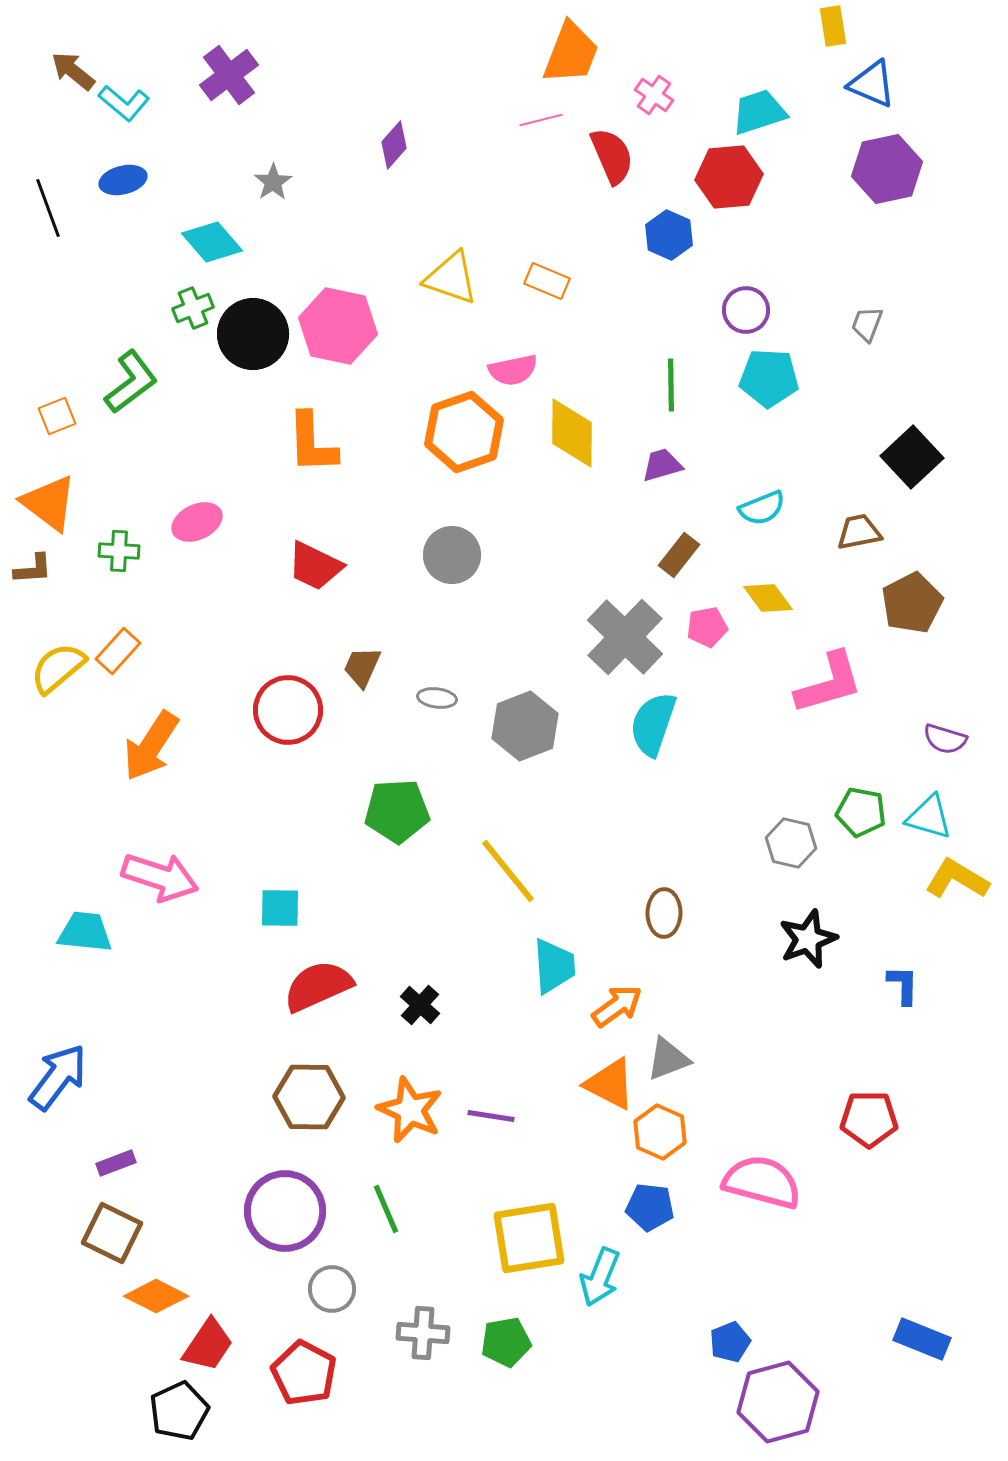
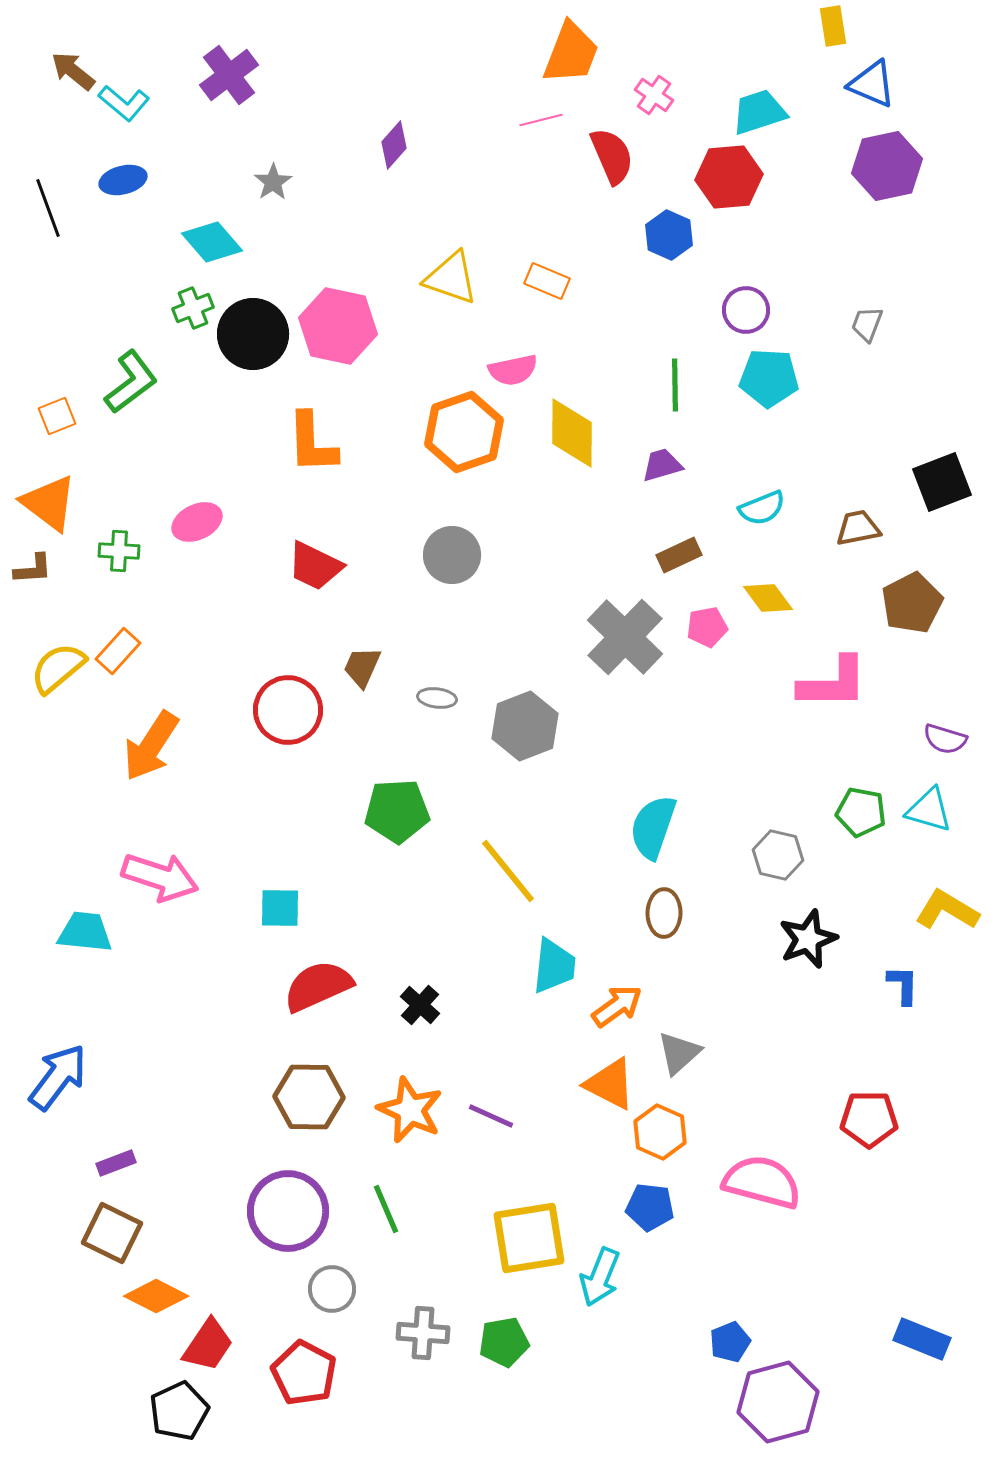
purple hexagon at (887, 169): moved 3 px up
green line at (671, 385): moved 4 px right
black square at (912, 457): moved 30 px right, 25 px down; rotated 22 degrees clockwise
brown trapezoid at (859, 532): moved 1 px left, 4 px up
brown rectangle at (679, 555): rotated 27 degrees clockwise
pink L-shape at (829, 683): moved 4 px right; rotated 16 degrees clockwise
cyan semicircle at (653, 724): moved 103 px down
cyan triangle at (929, 817): moved 7 px up
gray hexagon at (791, 843): moved 13 px left, 12 px down
yellow L-shape at (957, 879): moved 10 px left, 31 px down
cyan trapezoid at (554, 966): rotated 10 degrees clockwise
gray triangle at (668, 1059): moved 11 px right, 6 px up; rotated 21 degrees counterclockwise
purple line at (491, 1116): rotated 15 degrees clockwise
purple circle at (285, 1211): moved 3 px right
green pentagon at (506, 1342): moved 2 px left
